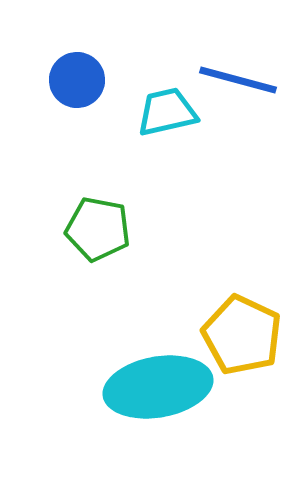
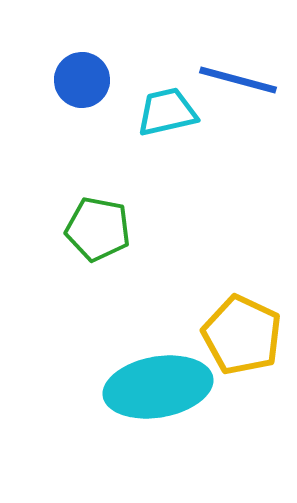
blue circle: moved 5 px right
